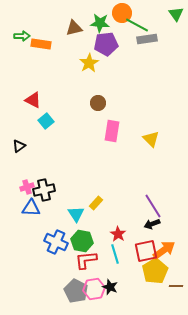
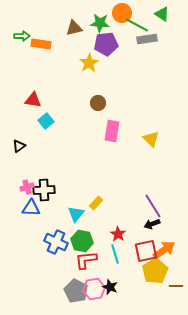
green triangle: moved 14 px left; rotated 21 degrees counterclockwise
red triangle: rotated 18 degrees counterclockwise
black cross: rotated 10 degrees clockwise
cyan triangle: rotated 12 degrees clockwise
